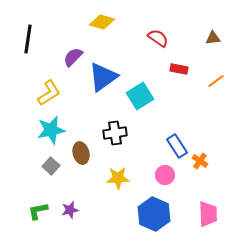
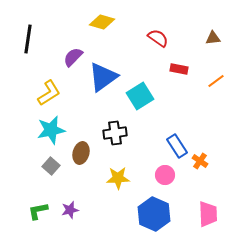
brown ellipse: rotated 30 degrees clockwise
